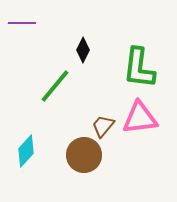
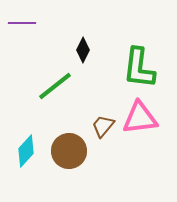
green line: rotated 12 degrees clockwise
brown circle: moved 15 px left, 4 px up
